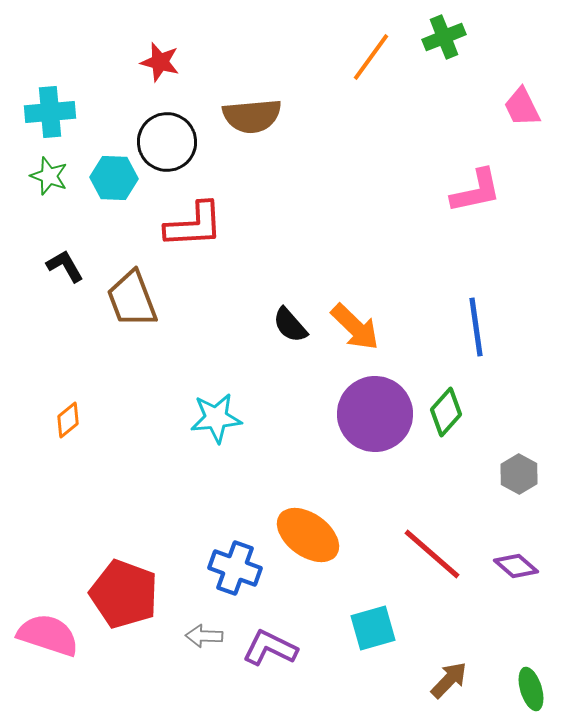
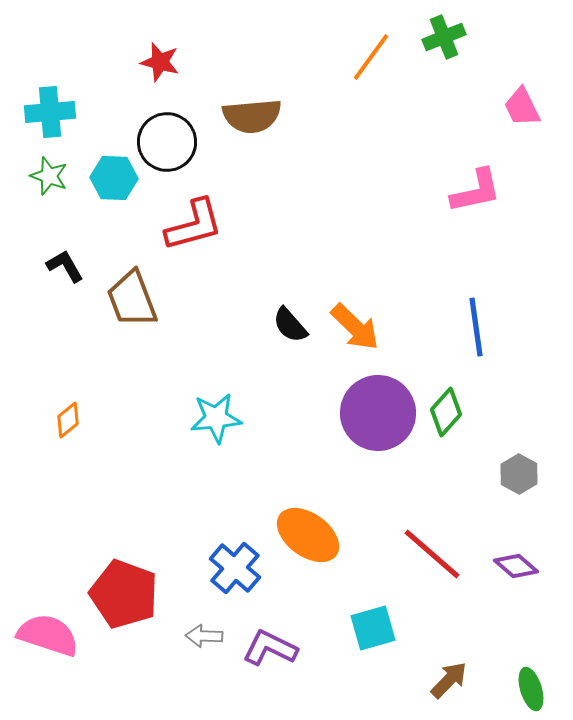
red L-shape: rotated 12 degrees counterclockwise
purple circle: moved 3 px right, 1 px up
blue cross: rotated 21 degrees clockwise
